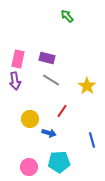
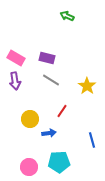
green arrow: rotated 24 degrees counterclockwise
pink rectangle: moved 2 px left, 1 px up; rotated 72 degrees counterclockwise
blue arrow: rotated 24 degrees counterclockwise
